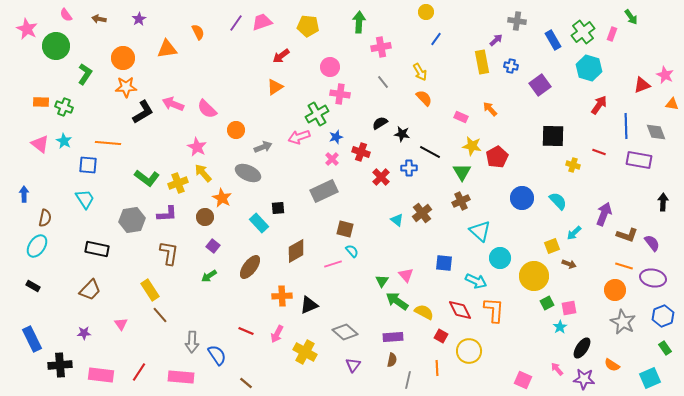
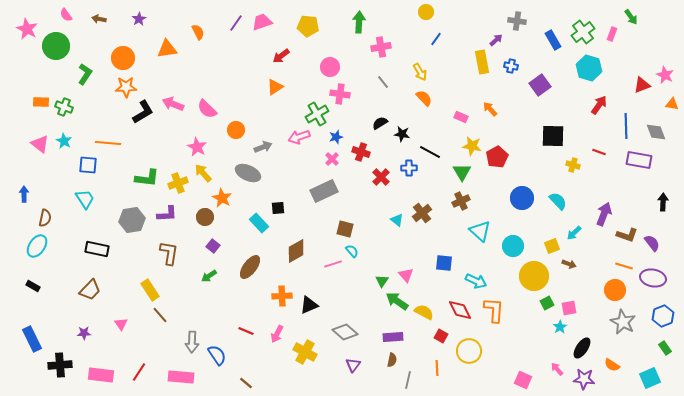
green L-shape at (147, 178): rotated 30 degrees counterclockwise
cyan circle at (500, 258): moved 13 px right, 12 px up
